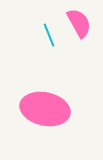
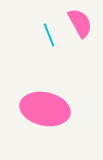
pink semicircle: moved 1 px right
